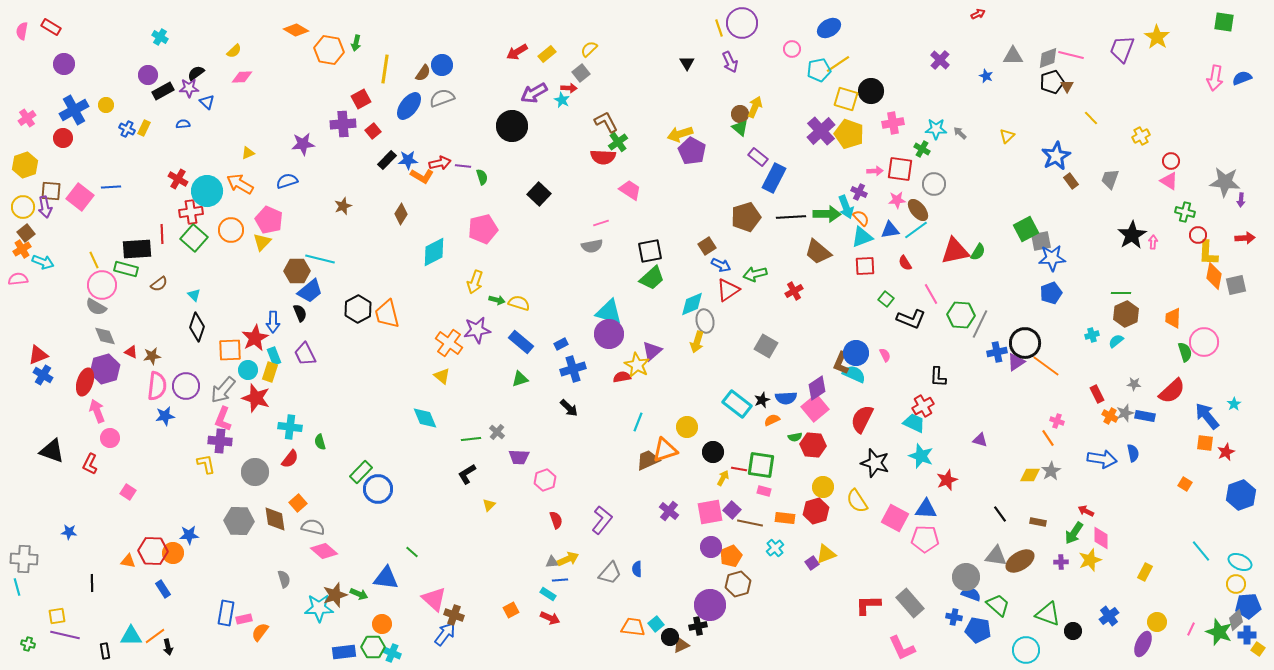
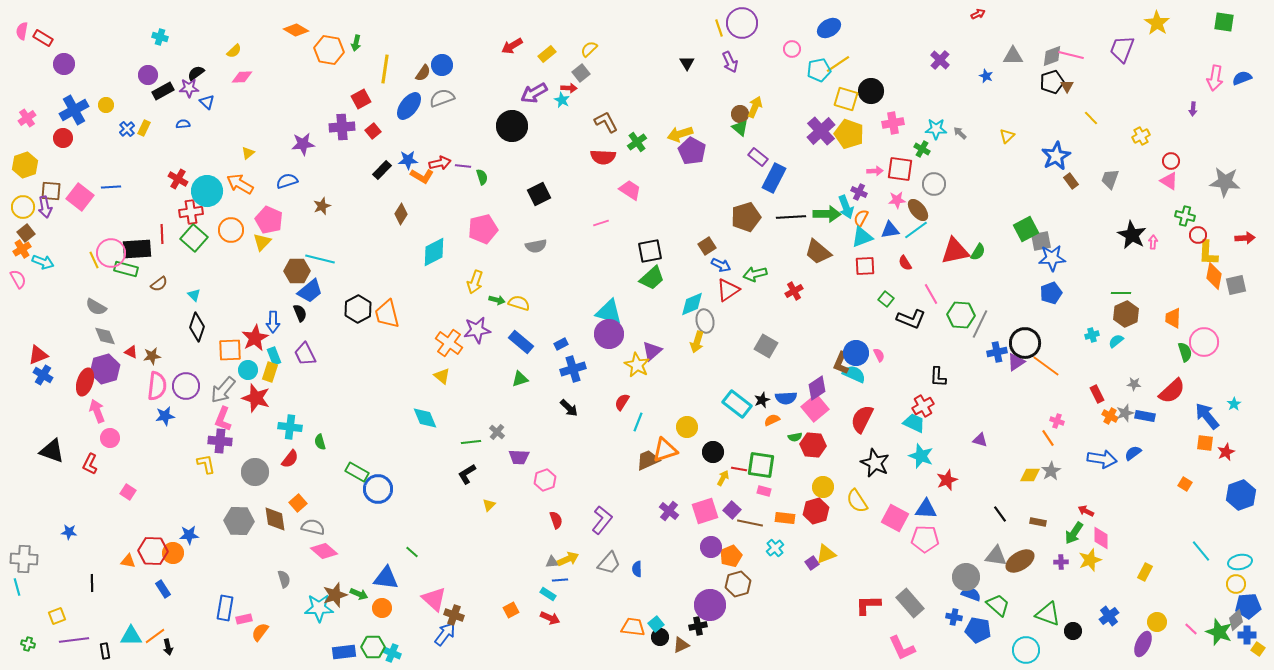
red rectangle at (51, 27): moved 8 px left, 11 px down
cyan cross at (160, 37): rotated 14 degrees counterclockwise
yellow star at (1157, 37): moved 14 px up
red arrow at (517, 52): moved 5 px left, 6 px up
gray diamond at (1048, 58): moved 4 px right, 2 px up
purple cross at (343, 124): moved 1 px left, 3 px down
blue cross at (127, 129): rotated 21 degrees clockwise
green cross at (618, 142): moved 19 px right
yellow triangle at (248, 153): rotated 16 degrees counterclockwise
black rectangle at (387, 160): moved 5 px left, 10 px down
black square at (539, 194): rotated 20 degrees clockwise
purple arrow at (1241, 200): moved 48 px left, 91 px up
brown star at (343, 206): moved 21 px left
green cross at (1185, 212): moved 4 px down
orange semicircle at (861, 218): rotated 108 degrees counterclockwise
black star at (1132, 235): rotated 12 degrees counterclockwise
gray semicircle at (592, 246): moved 56 px left
pink semicircle at (18, 279): rotated 66 degrees clockwise
pink circle at (102, 285): moved 9 px right, 32 px up
pink semicircle at (885, 355): moved 6 px left
red semicircle at (622, 377): moved 25 px down; rotated 48 degrees counterclockwise
green line at (471, 439): moved 3 px down
blue semicircle at (1133, 453): rotated 114 degrees counterclockwise
black star at (875, 463): rotated 8 degrees clockwise
green rectangle at (361, 472): moved 4 px left; rotated 75 degrees clockwise
pink square at (710, 512): moved 5 px left, 1 px up; rotated 8 degrees counterclockwise
cyan ellipse at (1240, 562): rotated 35 degrees counterclockwise
gray trapezoid at (610, 573): moved 1 px left, 10 px up
blue rectangle at (226, 613): moved 1 px left, 5 px up
yellow square at (57, 616): rotated 12 degrees counterclockwise
orange circle at (382, 624): moved 16 px up
pink line at (1191, 629): rotated 72 degrees counterclockwise
purple line at (65, 635): moved 9 px right, 5 px down; rotated 20 degrees counterclockwise
black circle at (670, 637): moved 10 px left
